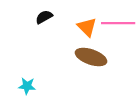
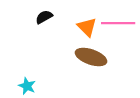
cyan star: rotated 18 degrees clockwise
